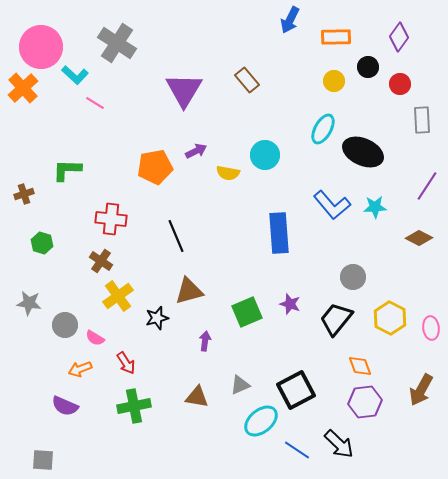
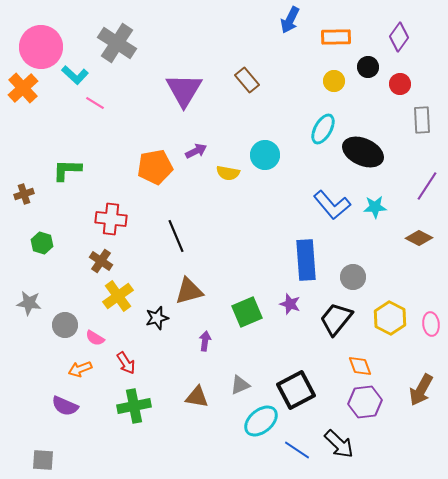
blue rectangle at (279, 233): moved 27 px right, 27 px down
pink ellipse at (431, 328): moved 4 px up
